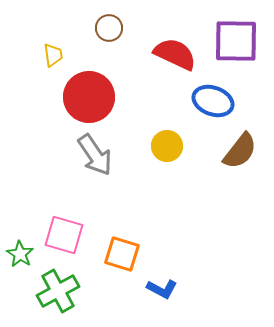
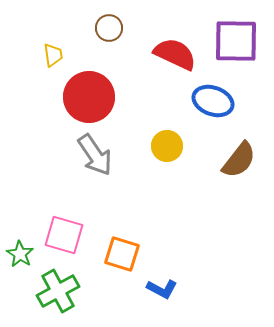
brown semicircle: moved 1 px left, 9 px down
